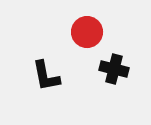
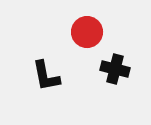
black cross: moved 1 px right
